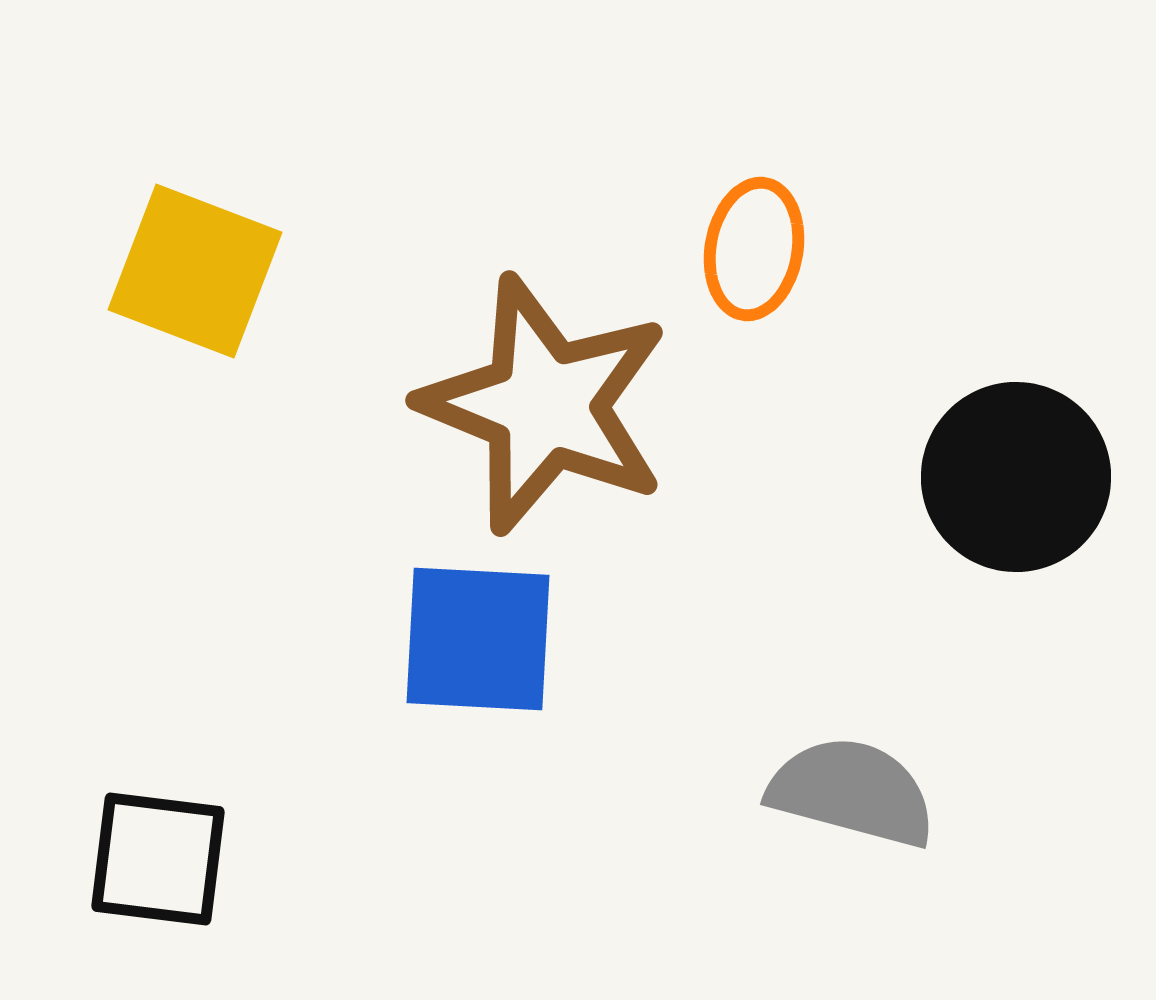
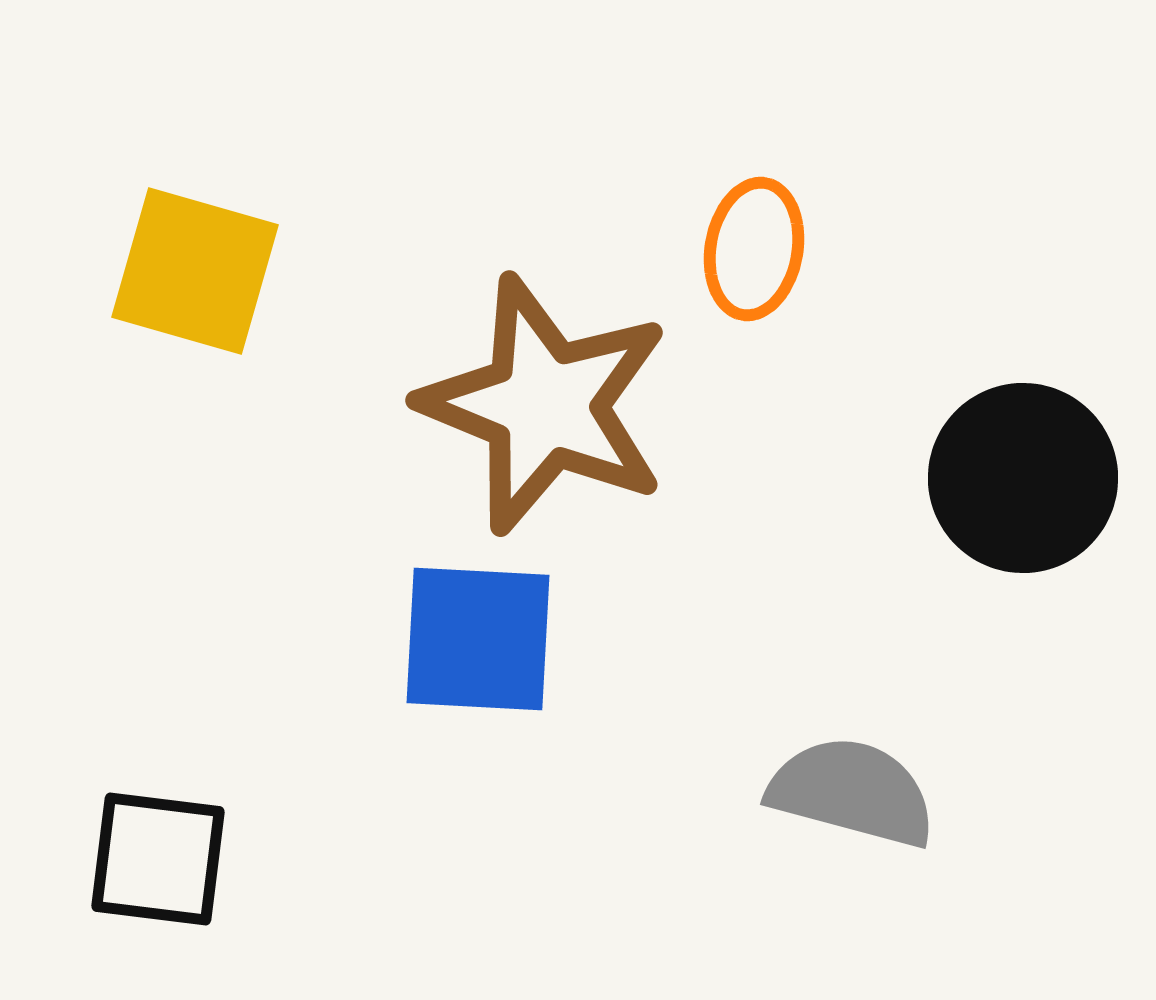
yellow square: rotated 5 degrees counterclockwise
black circle: moved 7 px right, 1 px down
